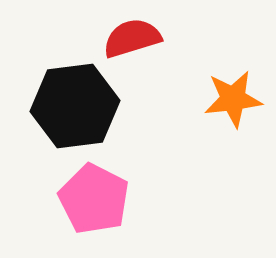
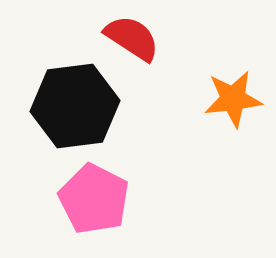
red semicircle: rotated 50 degrees clockwise
